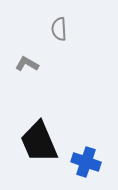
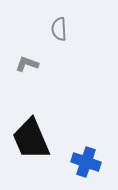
gray L-shape: rotated 10 degrees counterclockwise
black trapezoid: moved 8 px left, 3 px up
